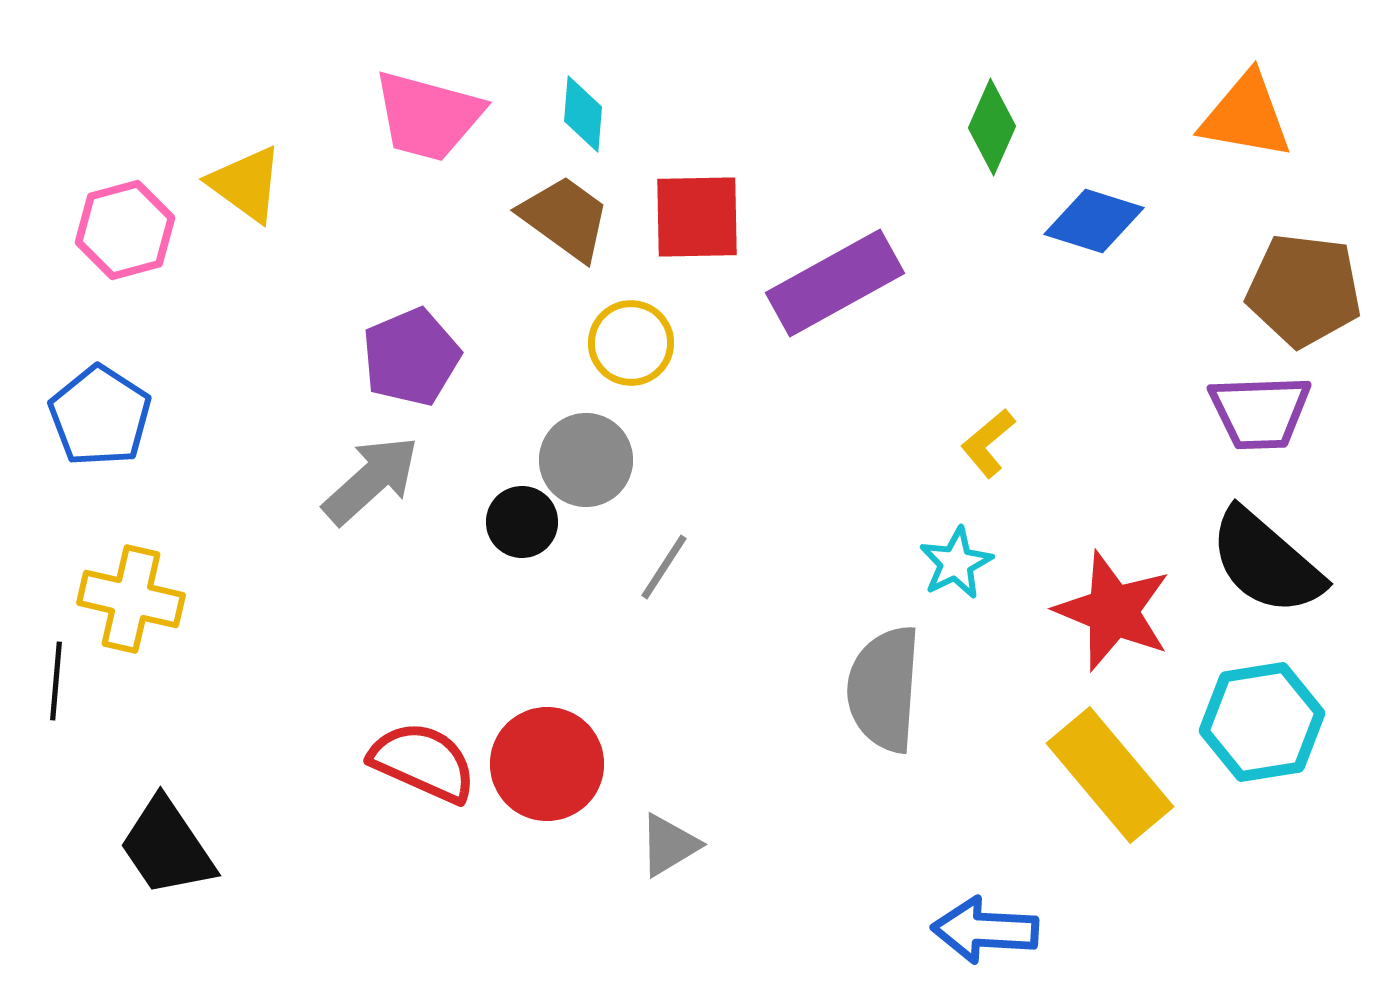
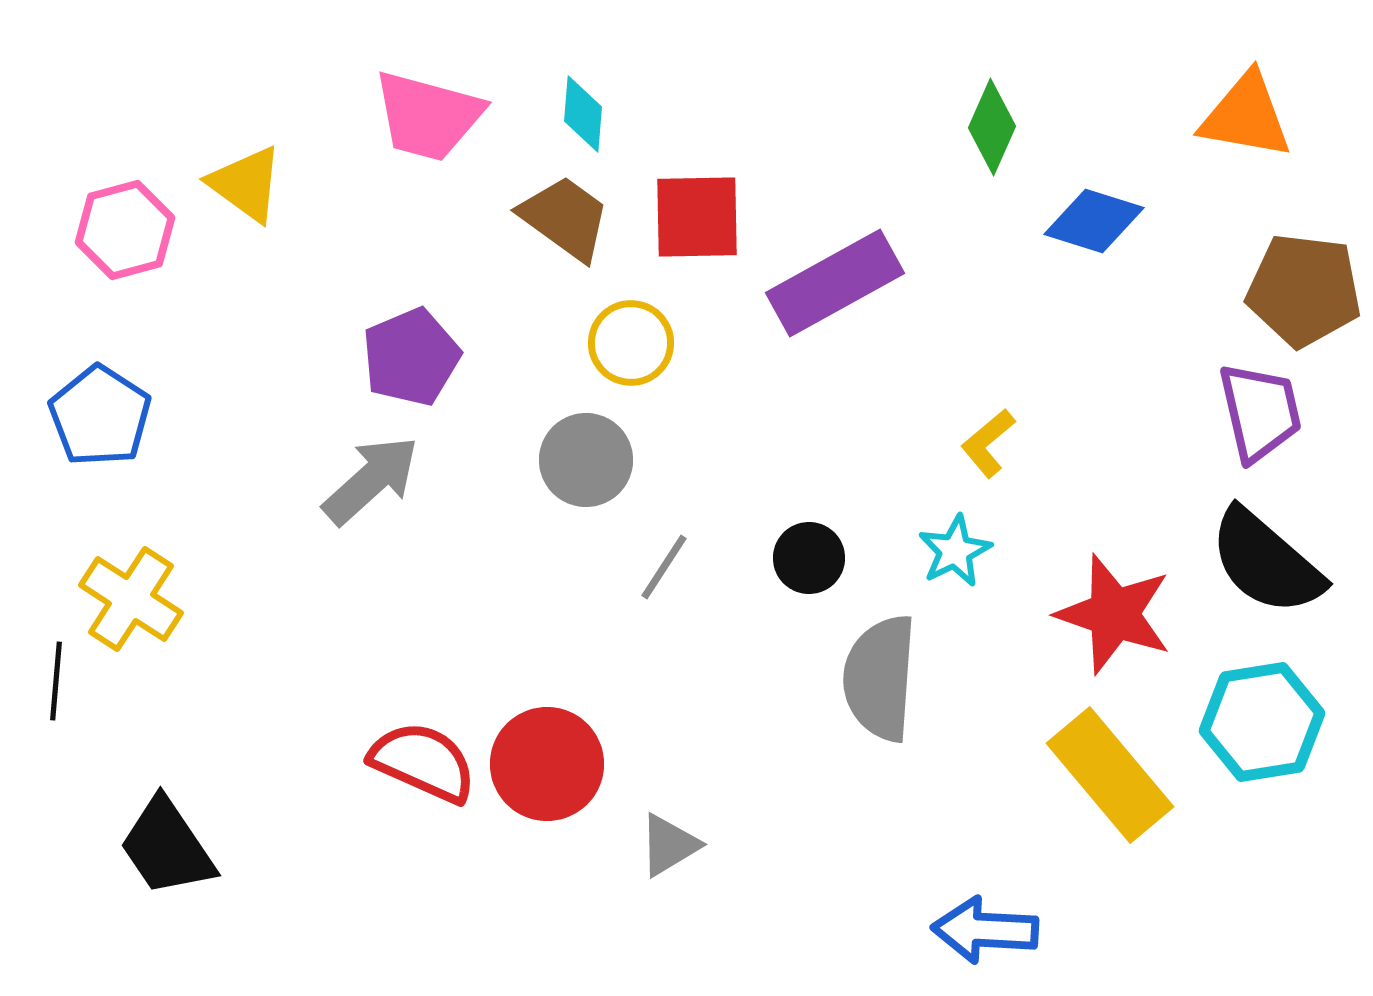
purple trapezoid: rotated 101 degrees counterclockwise
black circle: moved 287 px right, 36 px down
cyan star: moved 1 px left, 12 px up
yellow cross: rotated 20 degrees clockwise
red star: moved 1 px right, 3 px down; rotated 3 degrees counterclockwise
gray semicircle: moved 4 px left, 11 px up
